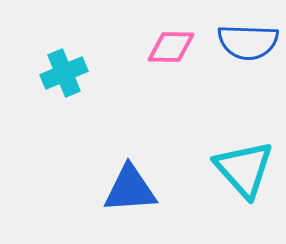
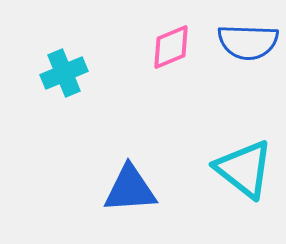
pink diamond: rotated 24 degrees counterclockwise
cyan triangle: rotated 10 degrees counterclockwise
